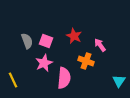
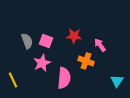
red star: rotated 21 degrees counterclockwise
pink star: moved 2 px left
cyan triangle: moved 2 px left
